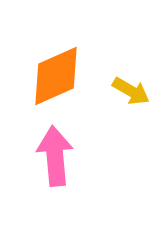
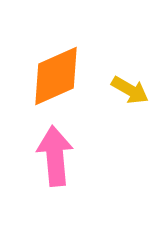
yellow arrow: moved 1 px left, 1 px up
